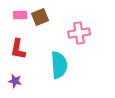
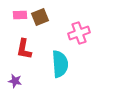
pink cross: rotated 10 degrees counterclockwise
red L-shape: moved 6 px right
cyan semicircle: moved 1 px right, 1 px up
